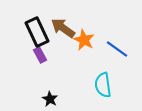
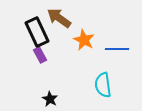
brown arrow: moved 4 px left, 10 px up
blue line: rotated 35 degrees counterclockwise
